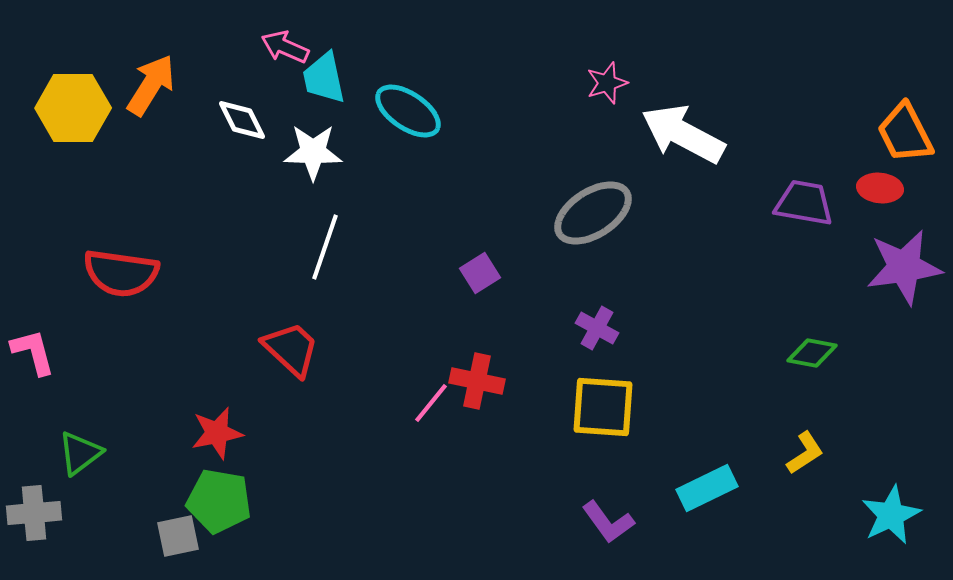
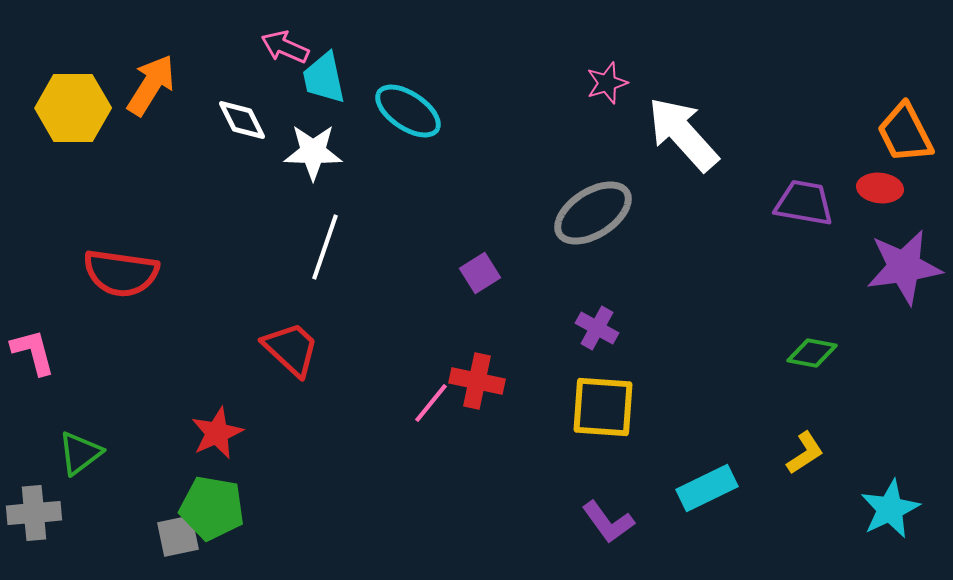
white arrow: rotated 20 degrees clockwise
red star: rotated 12 degrees counterclockwise
green pentagon: moved 7 px left, 7 px down
cyan star: moved 1 px left, 6 px up
